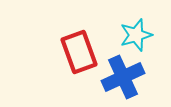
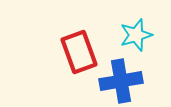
blue cross: moved 2 px left, 4 px down; rotated 15 degrees clockwise
